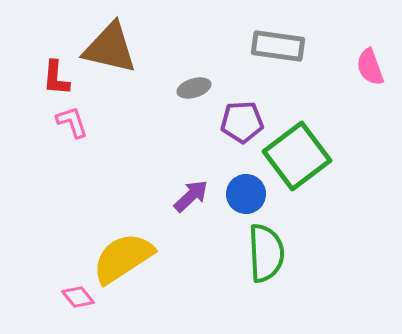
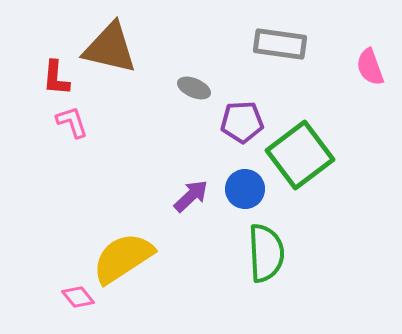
gray rectangle: moved 2 px right, 2 px up
gray ellipse: rotated 40 degrees clockwise
green square: moved 3 px right, 1 px up
blue circle: moved 1 px left, 5 px up
